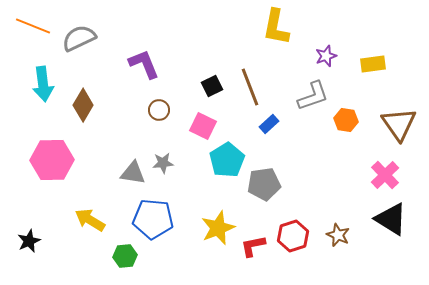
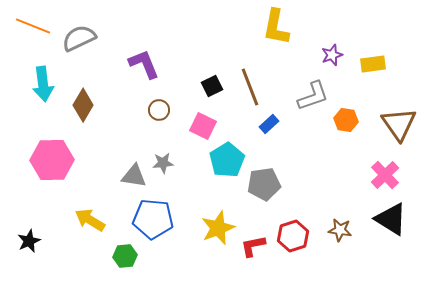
purple star: moved 6 px right, 1 px up
gray triangle: moved 1 px right, 3 px down
brown star: moved 2 px right, 5 px up; rotated 15 degrees counterclockwise
